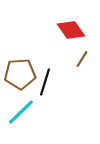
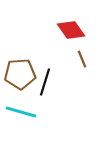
brown line: rotated 54 degrees counterclockwise
cyan line: rotated 60 degrees clockwise
